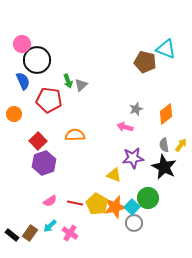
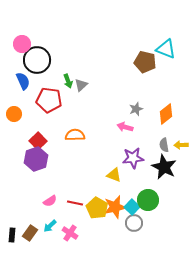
yellow arrow: rotated 128 degrees counterclockwise
purple hexagon: moved 8 px left, 4 px up
green circle: moved 2 px down
yellow pentagon: moved 4 px down
black rectangle: rotated 56 degrees clockwise
